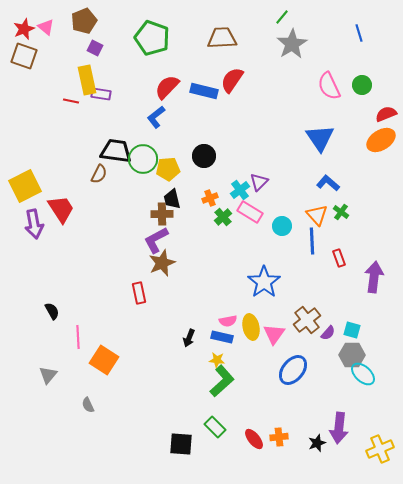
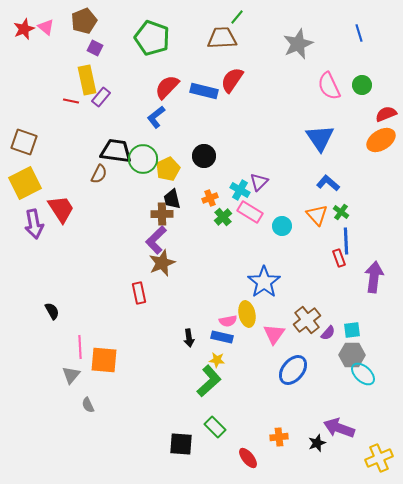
green line at (282, 17): moved 45 px left
gray star at (292, 44): moved 6 px right; rotated 8 degrees clockwise
brown square at (24, 56): moved 86 px down
purple rectangle at (101, 94): moved 3 px down; rotated 60 degrees counterclockwise
yellow pentagon at (168, 169): rotated 20 degrees counterclockwise
yellow square at (25, 186): moved 3 px up
cyan cross at (240, 190): rotated 24 degrees counterclockwise
purple L-shape at (156, 240): rotated 16 degrees counterclockwise
blue line at (312, 241): moved 34 px right
yellow ellipse at (251, 327): moved 4 px left, 13 px up
cyan square at (352, 330): rotated 24 degrees counterclockwise
pink line at (78, 337): moved 2 px right, 10 px down
black arrow at (189, 338): rotated 30 degrees counterclockwise
orange square at (104, 360): rotated 28 degrees counterclockwise
gray triangle at (48, 375): moved 23 px right
green L-shape at (222, 381): moved 13 px left
purple arrow at (339, 428): rotated 104 degrees clockwise
red ellipse at (254, 439): moved 6 px left, 19 px down
yellow cross at (380, 449): moved 1 px left, 9 px down
